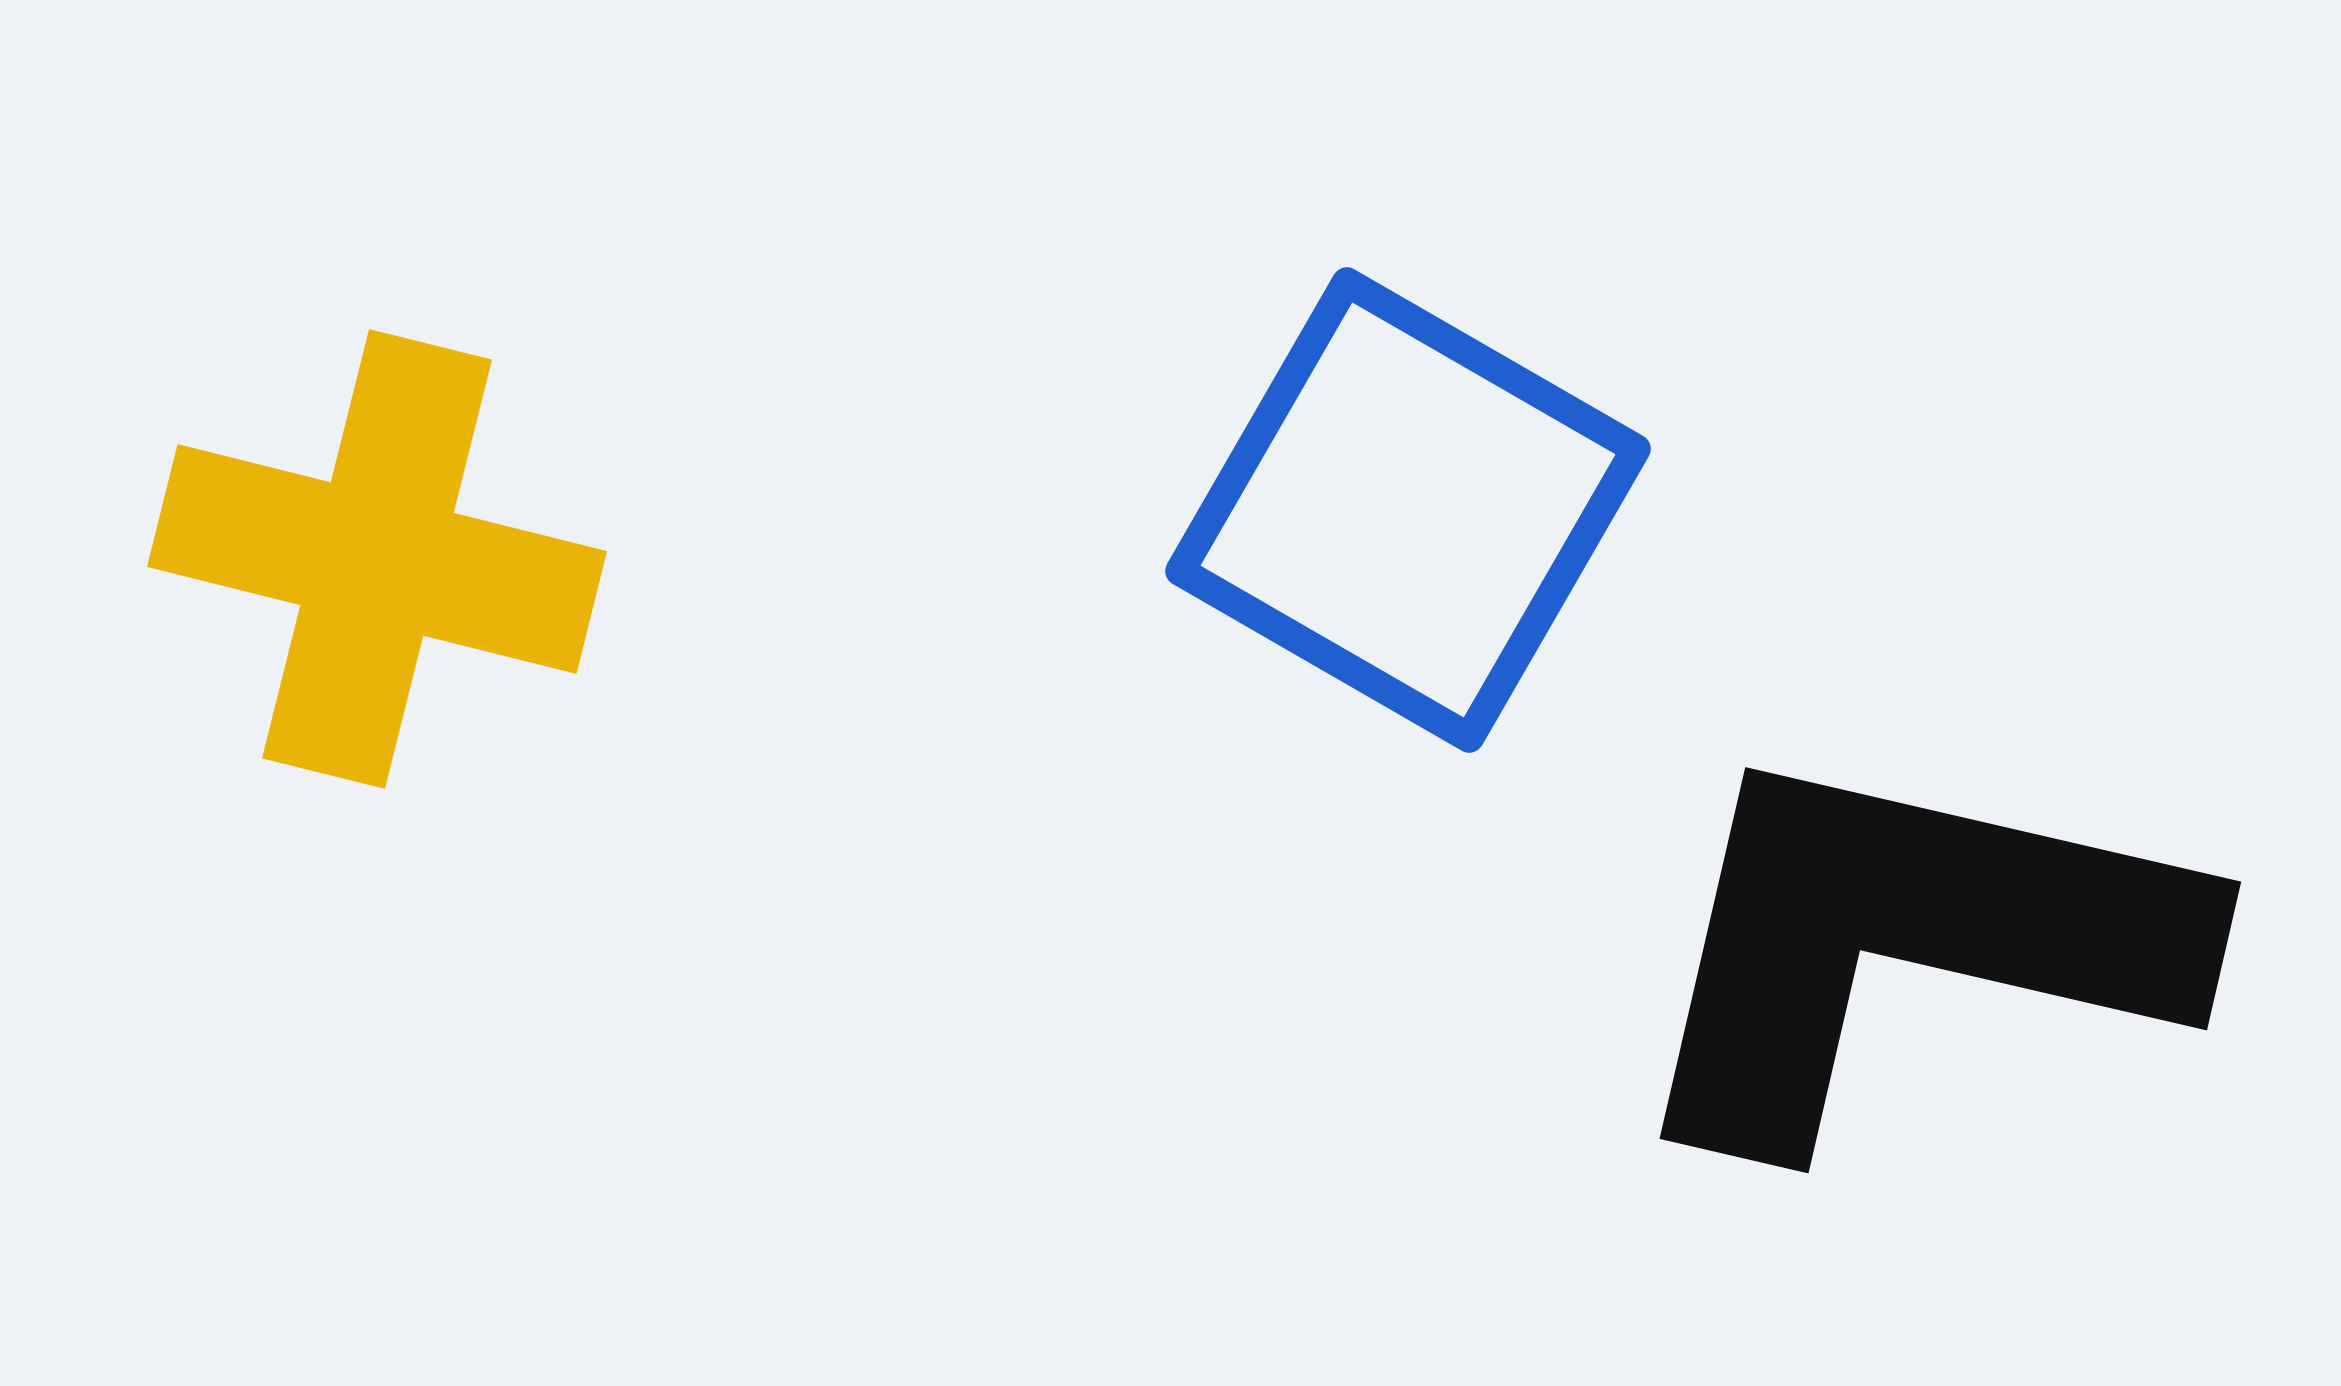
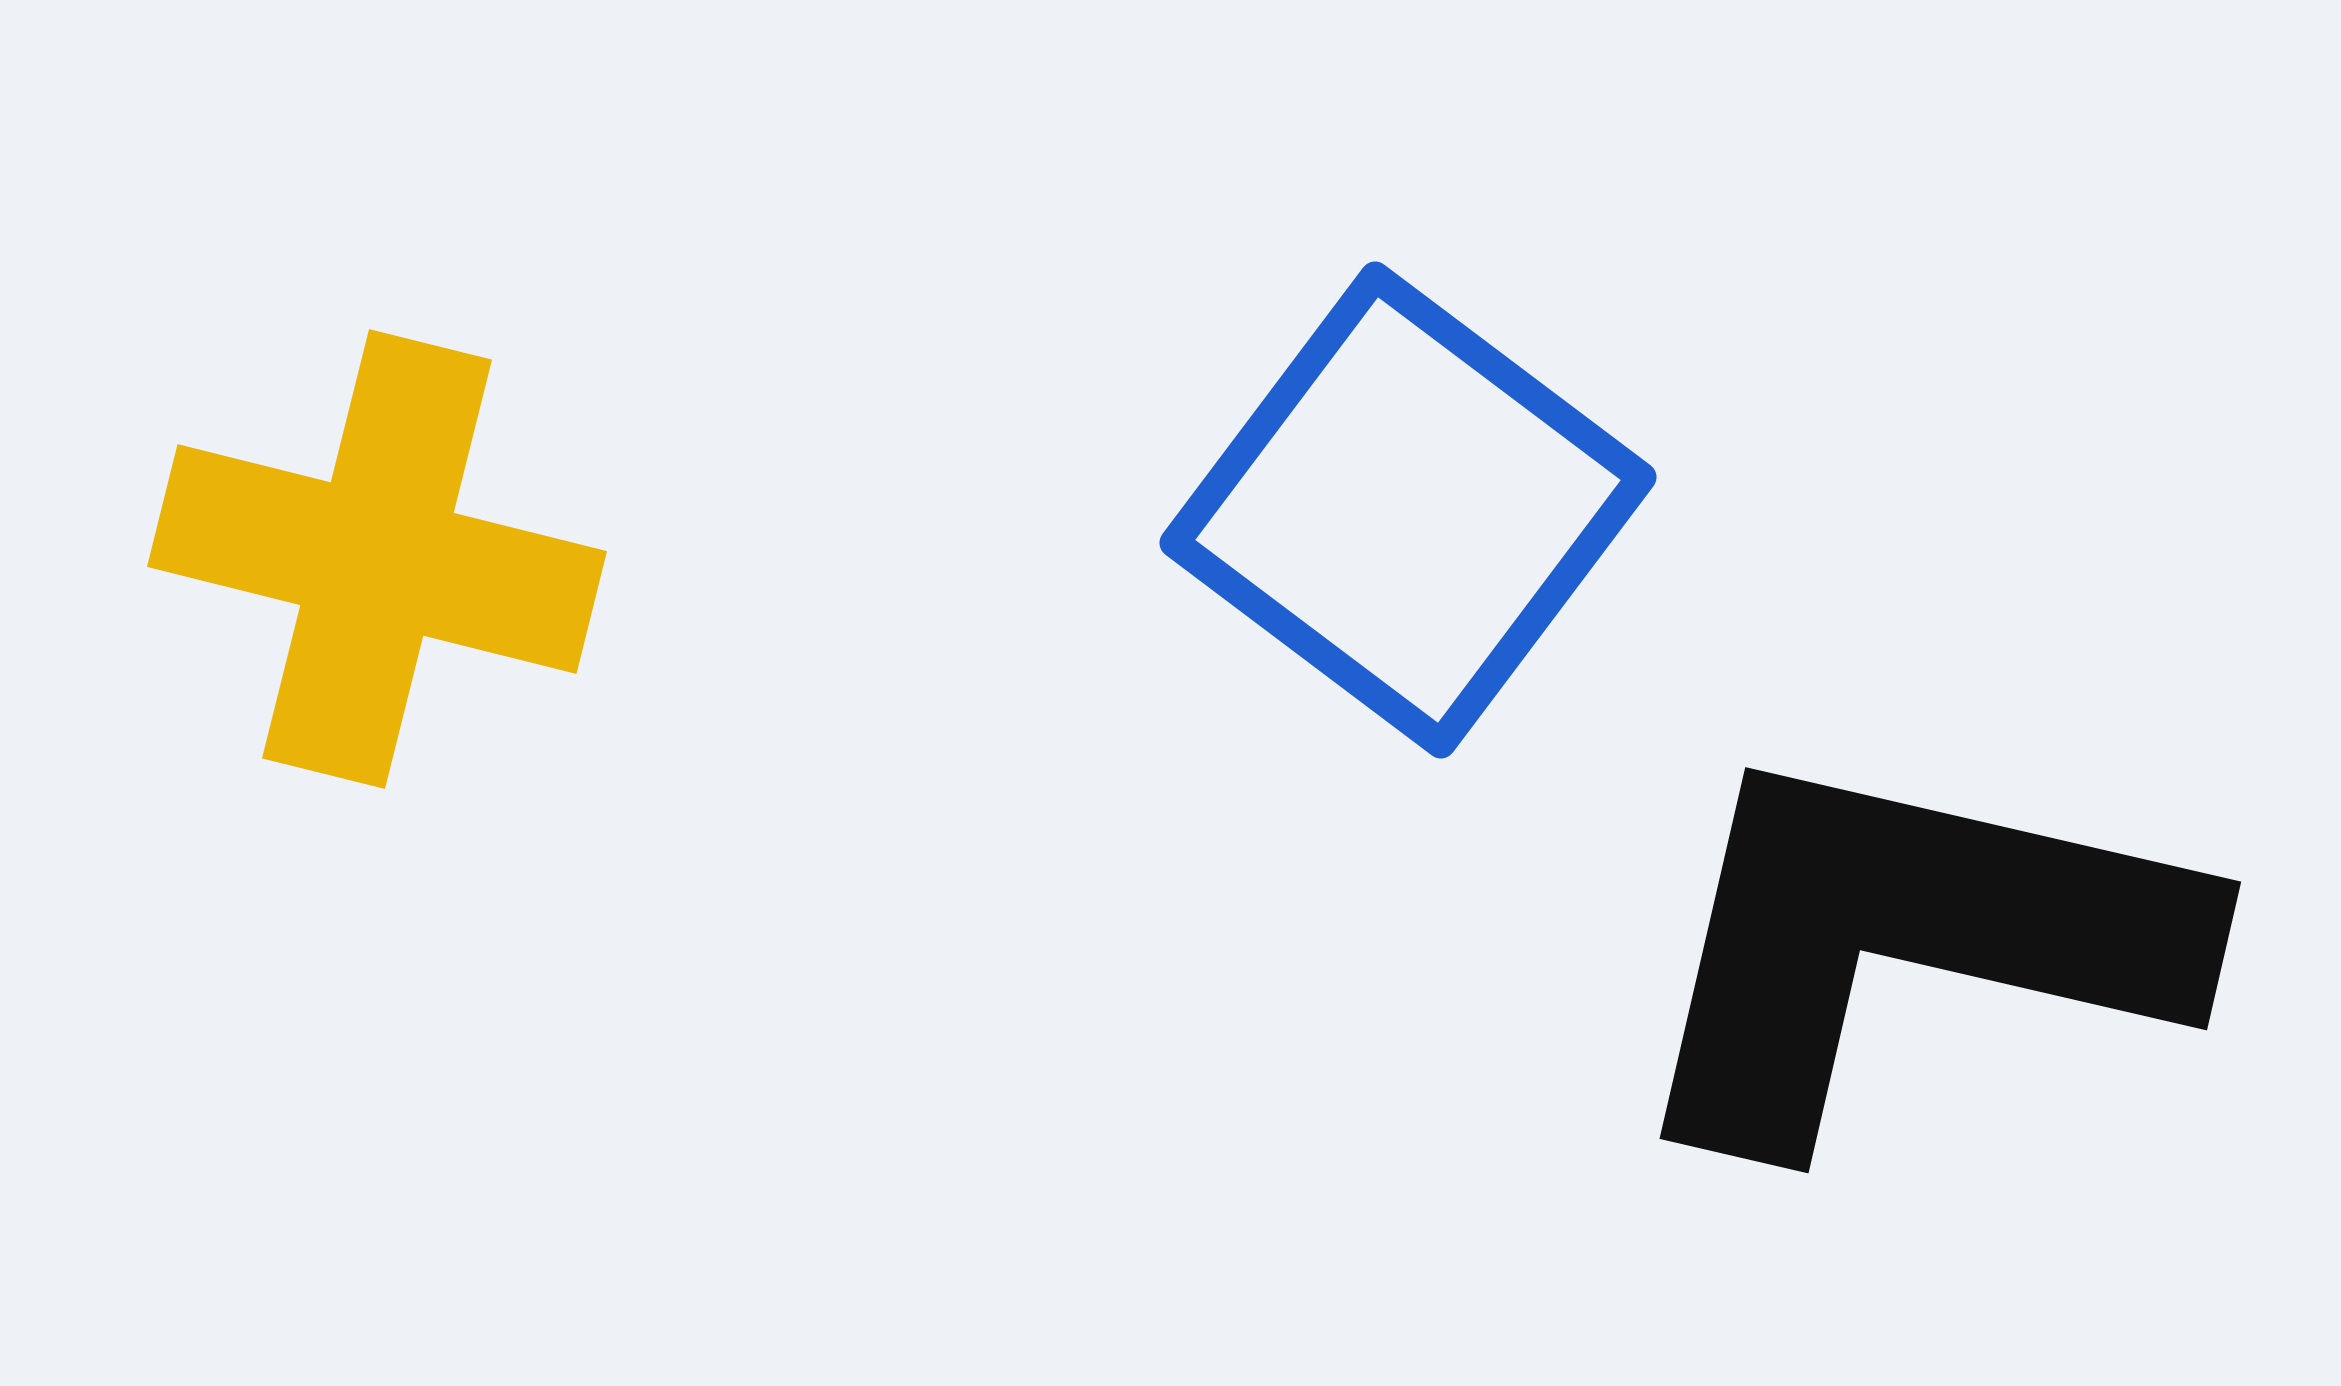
blue square: rotated 7 degrees clockwise
